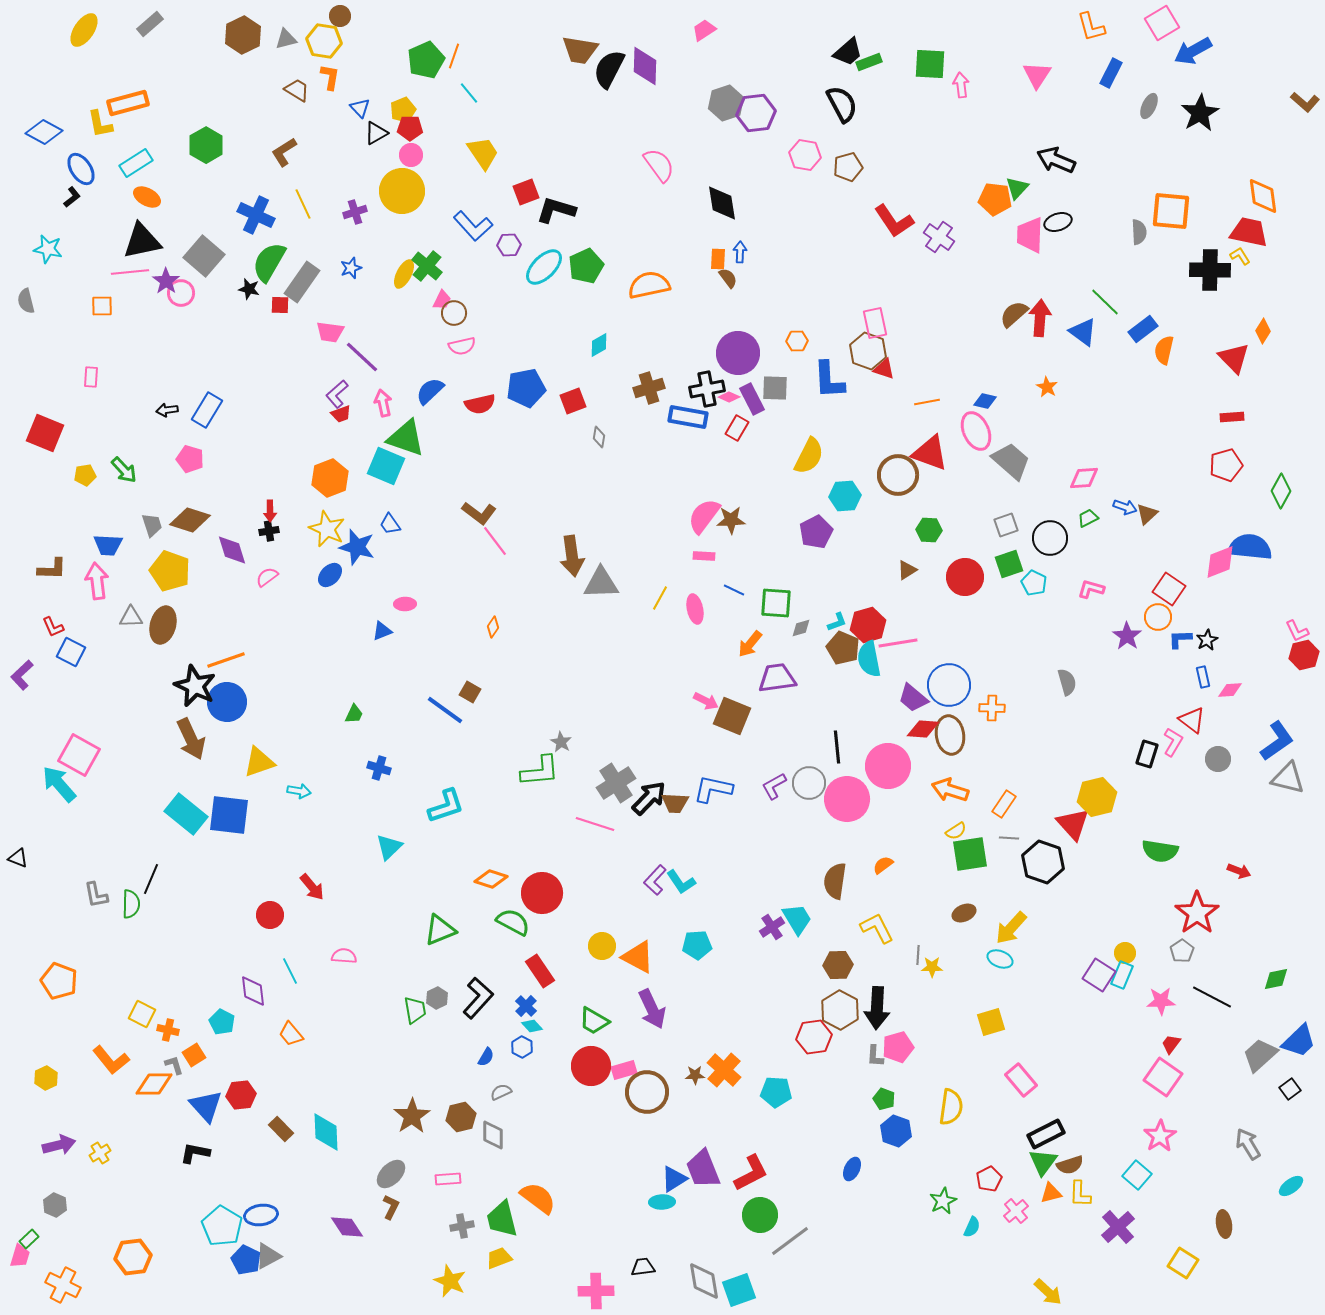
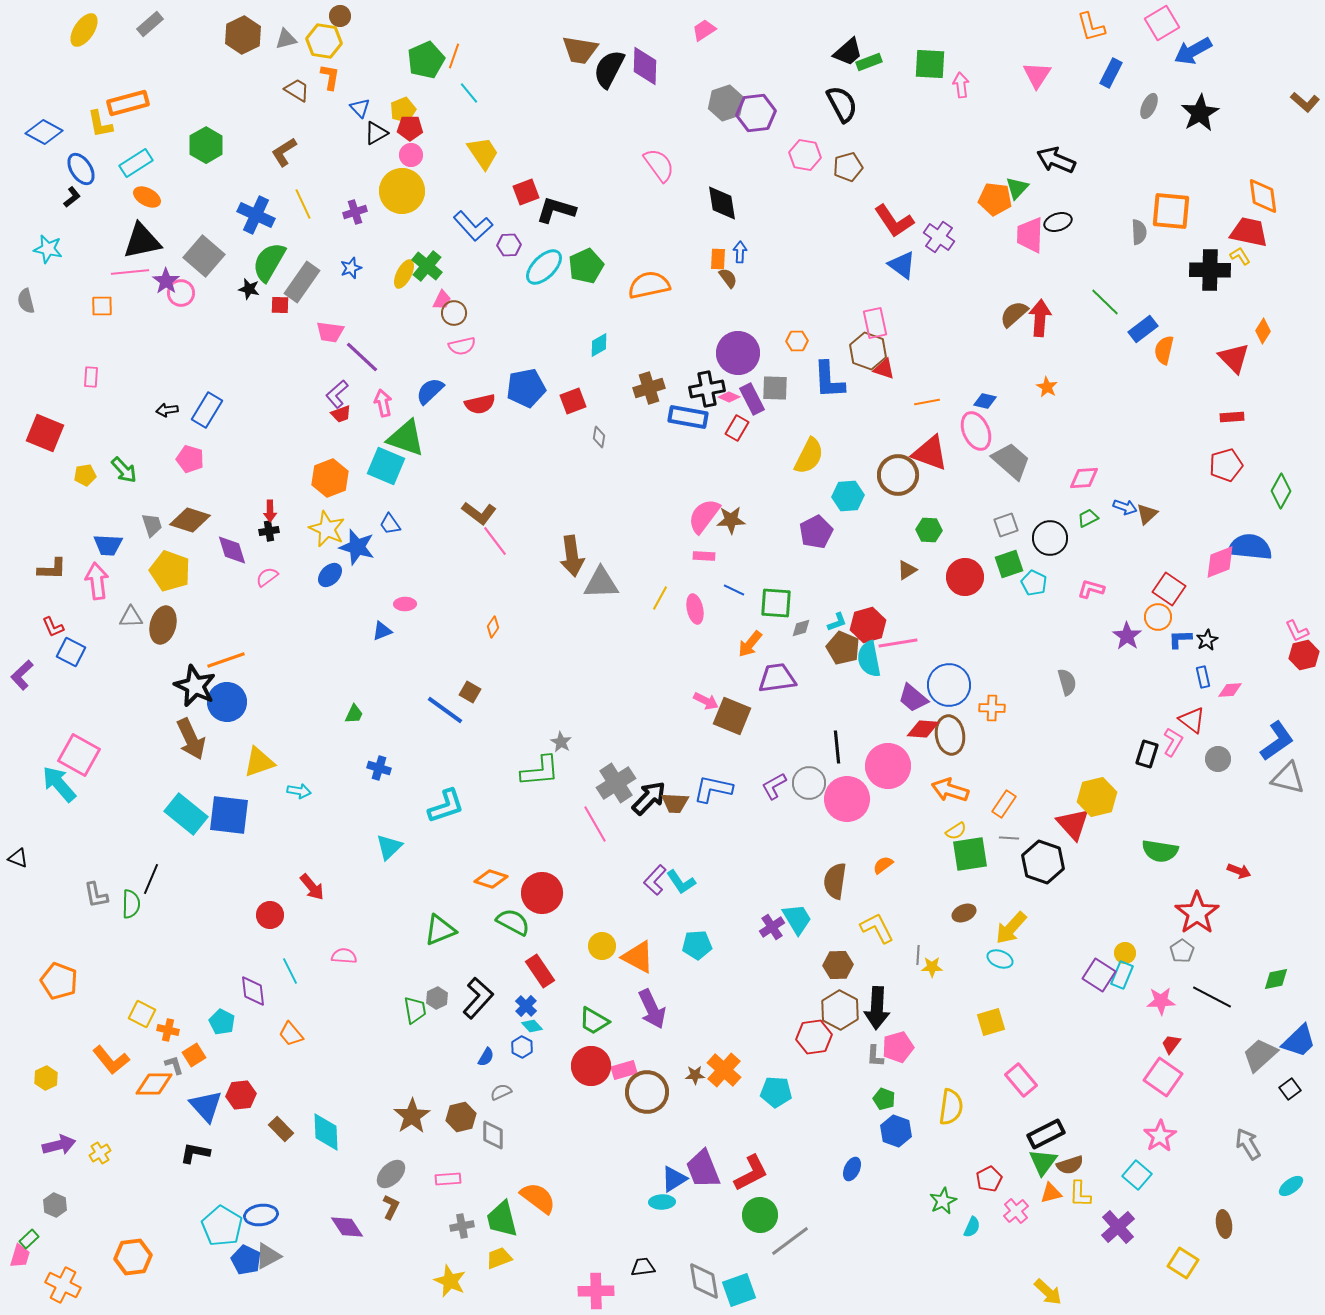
blue triangle at (1083, 332): moved 181 px left, 67 px up
cyan hexagon at (845, 496): moved 3 px right
pink line at (595, 824): rotated 42 degrees clockwise
